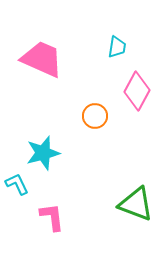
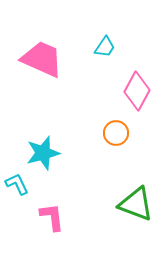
cyan trapezoid: moved 12 px left; rotated 25 degrees clockwise
orange circle: moved 21 px right, 17 px down
